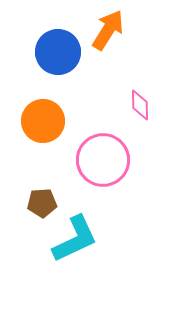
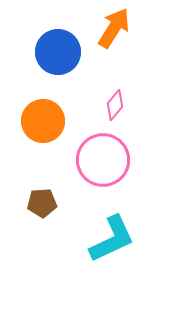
orange arrow: moved 6 px right, 2 px up
pink diamond: moved 25 px left; rotated 40 degrees clockwise
cyan L-shape: moved 37 px right
